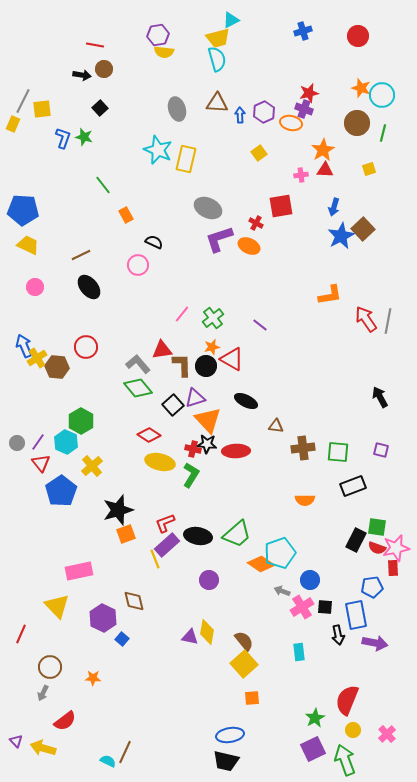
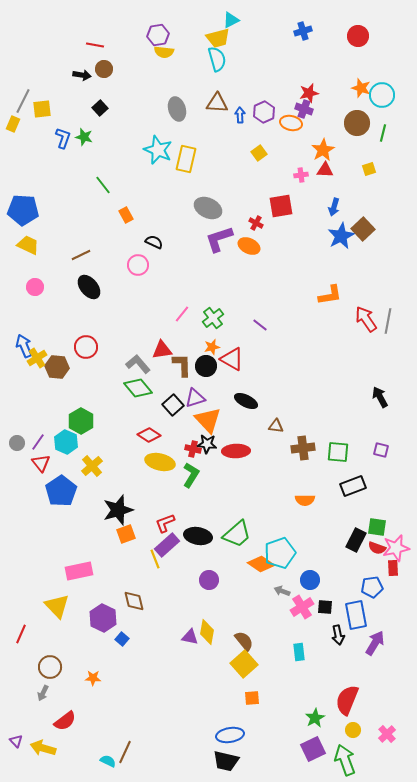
purple arrow at (375, 643): rotated 70 degrees counterclockwise
